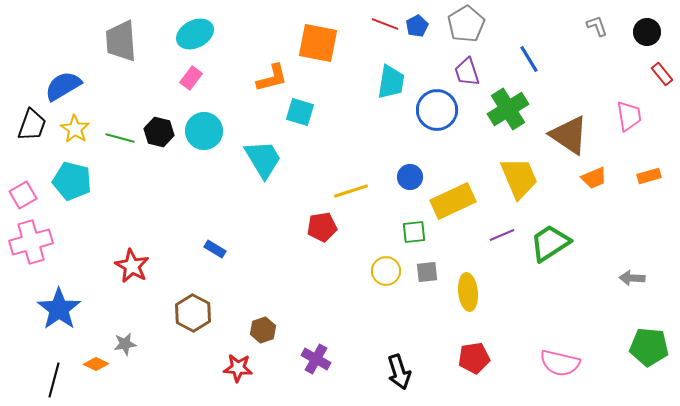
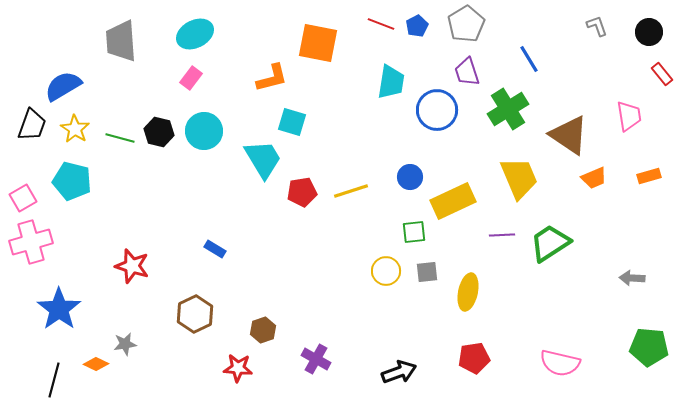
red line at (385, 24): moved 4 px left
black circle at (647, 32): moved 2 px right
cyan square at (300, 112): moved 8 px left, 10 px down
pink square at (23, 195): moved 3 px down
red pentagon at (322, 227): moved 20 px left, 35 px up
purple line at (502, 235): rotated 20 degrees clockwise
red star at (132, 266): rotated 12 degrees counterclockwise
yellow ellipse at (468, 292): rotated 18 degrees clockwise
brown hexagon at (193, 313): moved 2 px right, 1 px down; rotated 6 degrees clockwise
black arrow at (399, 372): rotated 92 degrees counterclockwise
